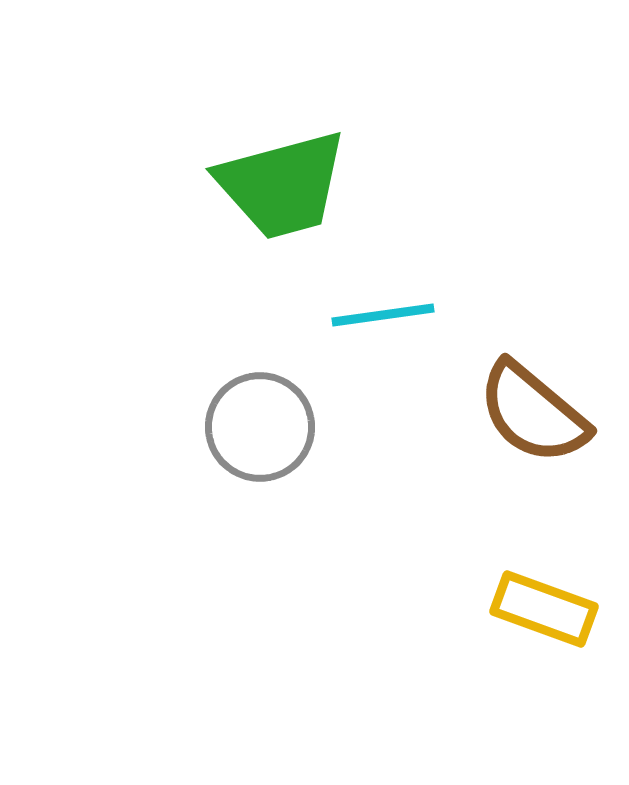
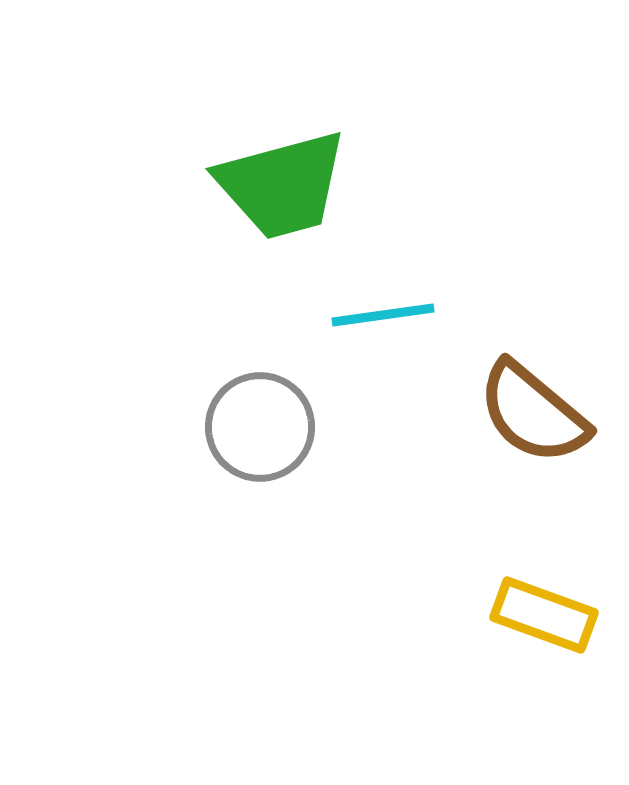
yellow rectangle: moved 6 px down
